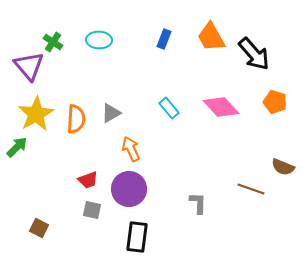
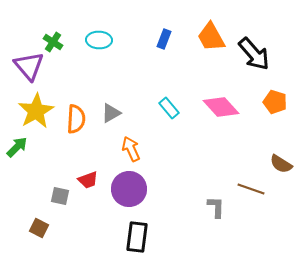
yellow star: moved 3 px up
brown semicircle: moved 2 px left, 3 px up; rotated 10 degrees clockwise
gray L-shape: moved 18 px right, 4 px down
gray square: moved 32 px left, 14 px up
